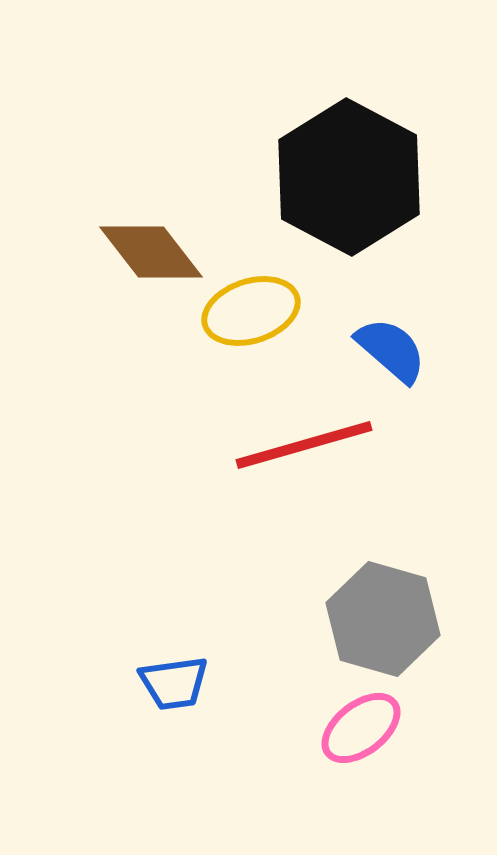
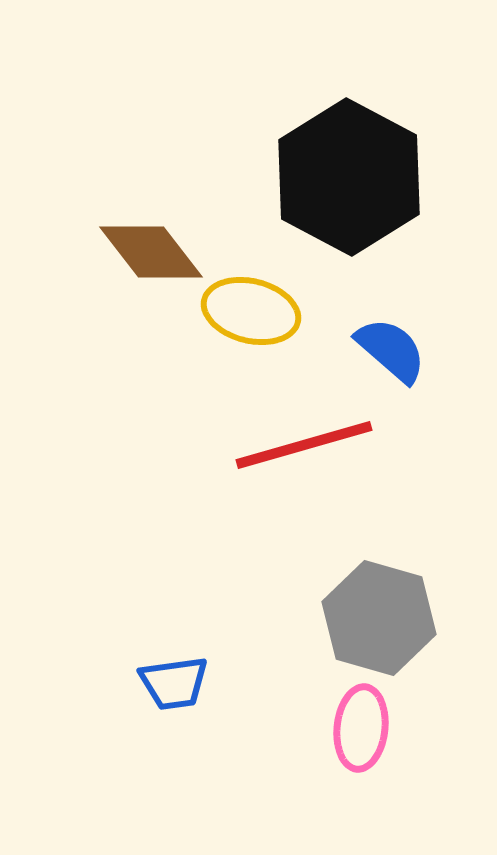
yellow ellipse: rotated 32 degrees clockwise
gray hexagon: moved 4 px left, 1 px up
pink ellipse: rotated 46 degrees counterclockwise
